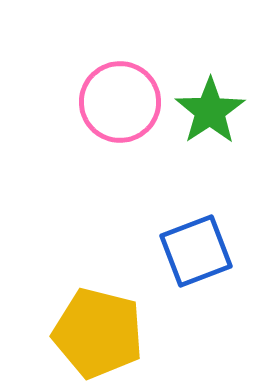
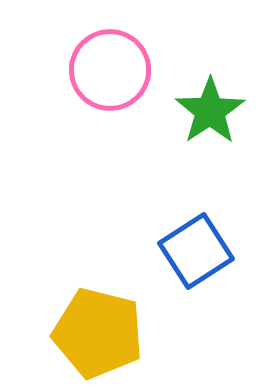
pink circle: moved 10 px left, 32 px up
blue square: rotated 12 degrees counterclockwise
